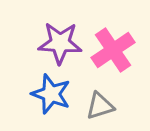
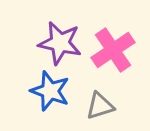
purple star: rotated 9 degrees clockwise
blue star: moved 1 px left, 3 px up
